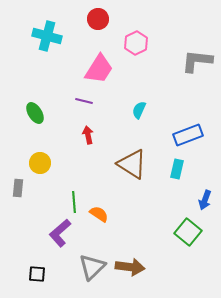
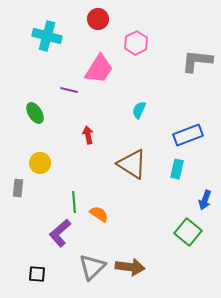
purple line: moved 15 px left, 11 px up
